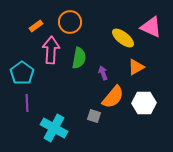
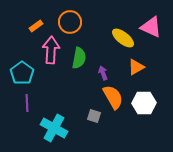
orange semicircle: rotated 70 degrees counterclockwise
